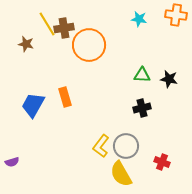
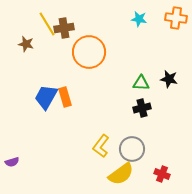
orange cross: moved 3 px down
orange circle: moved 7 px down
green triangle: moved 1 px left, 8 px down
blue trapezoid: moved 13 px right, 8 px up
gray circle: moved 6 px right, 3 px down
red cross: moved 12 px down
yellow semicircle: rotated 96 degrees counterclockwise
